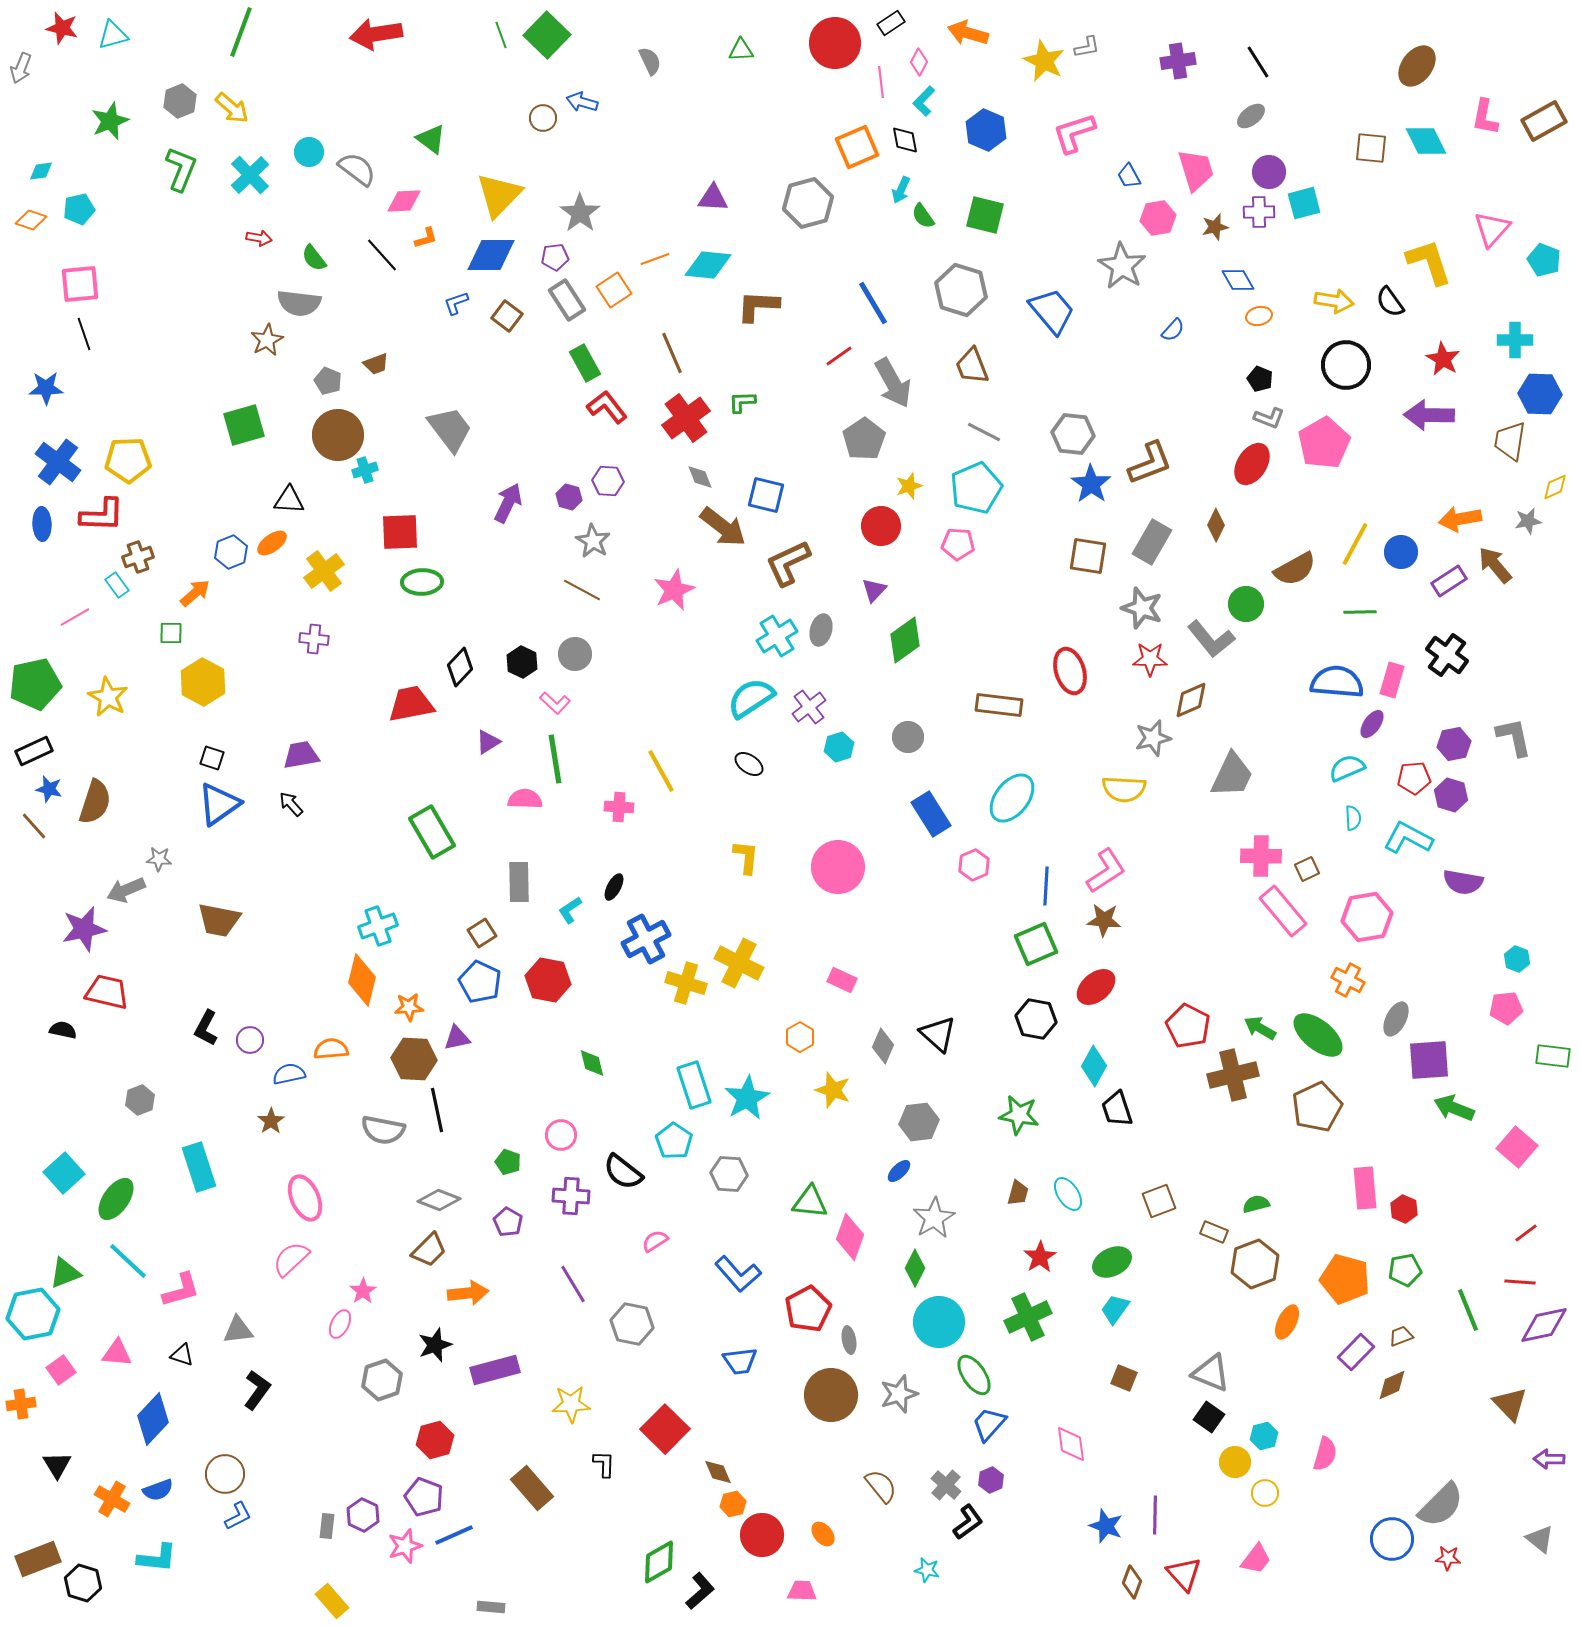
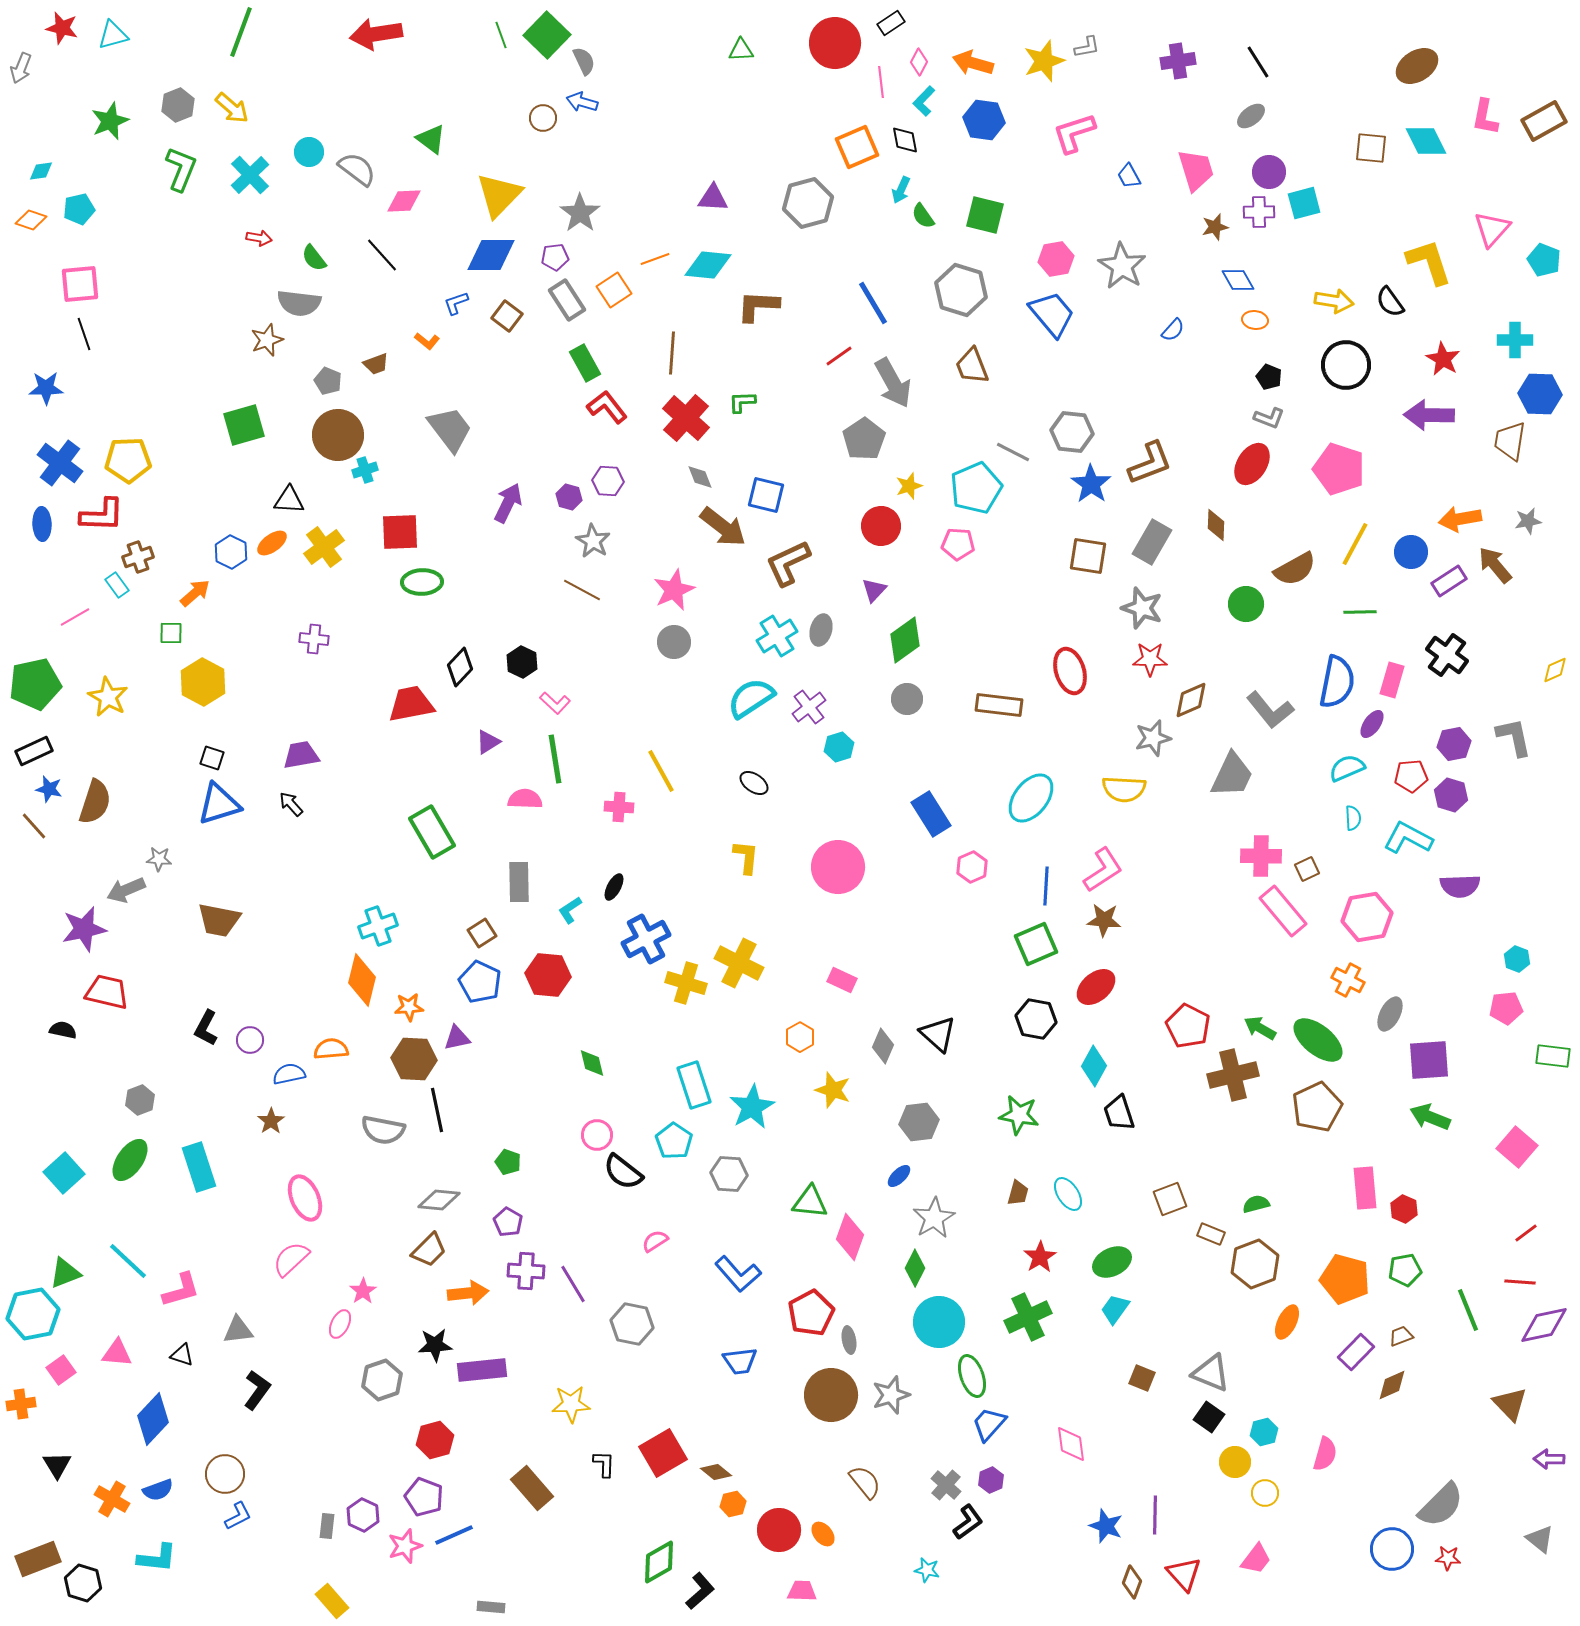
orange arrow at (968, 33): moved 5 px right, 30 px down
gray semicircle at (650, 61): moved 66 px left
yellow star at (1044, 61): rotated 27 degrees clockwise
brown ellipse at (1417, 66): rotated 21 degrees clockwise
gray hexagon at (180, 101): moved 2 px left, 4 px down
blue hexagon at (986, 130): moved 2 px left, 10 px up; rotated 15 degrees counterclockwise
pink hexagon at (1158, 218): moved 102 px left, 41 px down
orange L-shape at (426, 238): moved 1 px right, 103 px down; rotated 55 degrees clockwise
blue trapezoid at (1052, 311): moved 3 px down
orange ellipse at (1259, 316): moved 4 px left, 4 px down; rotated 20 degrees clockwise
brown star at (267, 340): rotated 8 degrees clockwise
brown line at (672, 353): rotated 27 degrees clockwise
black pentagon at (1260, 379): moved 9 px right, 2 px up
red cross at (686, 418): rotated 12 degrees counterclockwise
gray line at (984, 432): moved 29 px right, 20 px down
gray hexagon at (1073, 434): moved 1 px left, 2 px up
pink pentagon at (1324, 443): moved 15 px right, 26 px down; rotated 24 degrees counterclockwise
blue cross at (58, 462): moved 2 px right, 1 px down
yellow diamond at (1555, 487): moved 183 px down
brown diamond at (1216, 525): rotated 24 degrees counterclockwise
blue hexagon at (231, 552): rotated 12 degrees counterclockwise
blue circle at (1401, 552): moved 10 px right
yellow cross at (324, 571): moved 24 px up
gray L-shape at (1211, 639): moved 59 px right, 71 px down
gray circle at (575, 654): moved 99 px right, 12 px up
blue semicircle at (1337, 682): rotated 96 degrees clockwise
gray circle at (908, 737): moved 1 px left, 38 px up
black ellipse at (749, 764): moved 5 px right, 19 px down
red pentagon at (1414, 778): moved 3 px left, 2 px up
cyan ellipse at (1012, 798): moved 19 px right
blue triangle at (219, 804): rotated 18 degrees clockwise
pink hexagon at (974, 865): moved 2 px left, 2 px down
pink L-shape at (1106, 871): moved 3 px left, 1 px up
purple semicircle at (1463, 882): moved 3 px left, 4 px down; rotated 12 degrees counterclockwise
red hexagon at (548, 980): moved 5 px up; rotated 6 degrees counterclockwise
gray ellipse at (1396, 1019): moved 6 px left, 5 px up
green ellipse at (1318, 1035): moved 5 px down
cyan star at (747, 1098): moved 5 px right, 9 px down
green arrow at (1454, 1108): moved 24 px left, 9 px down
black trapezoid at (1117, 1109): moved 2 px right, 4 px down
pink circle at (561, 1135): moved 36 px right
blue ellipse at (899, 1171): moved 5 px down
purple cross at (571, 1196): moved 45 px left, 75 px down
green ellipse at (116, 1199): moved 14 px right, 39 px up
gray diamond at (439, 1200): rotated 15 degrees counterclockwise
brown square at (1159, 1201): moved 11 px right, 2 px up
brown rectangle at (1214, 1232): moved 3 px left, 2 px down
red pentagon at (808, 1309): moved 3 px right, 4 px down
black star at (435, 1345): rotated 16 degrees clockwise
purple rectangle at (495, 1370): moved 13 px left; rotated 9 degrees clockwise
green ellipse at (974, 1375): moved 2 px left, 1 px down; rotated 15 degrees clockwise
brown square at (1124, 1378): moved 18 px right
gray star at (899, 1394): moved 8 px left, 1 px down
red square at (665, 1429): moved 2 px left, 24 px down; rotated 15 degrees clockwise
cyan hexagon at (1264, 1436): moved 4 px up
brown diamond at (718, 1472): moved 2 px left; rotated 28 degrees counterclockwise
brown semicircle at (881, 1486): moved 16 px left, 4 px up
red circle at (762, 1535): moved 17 px right, 5 px up
blue circle at (1392, 1539): moved 10 px down
